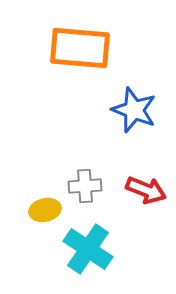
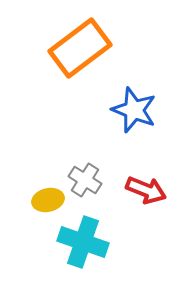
orange rectangle: rotated 42 degrees counterclockwise
gray cross: moved 6 px up; rotated 36 degrees clockwise
yellow ellipse: moved 3 px right, 10 px up
cyan cross: moved 5 px left, 7 px up; rotated 15 degrees counterclockwise
